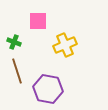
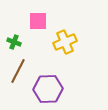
yellow cross: moved 3 px up
brown line: moved 1 px right; rotated 45 degrees clockwise
purple hexagon: rotated 12 degrees counterclockwise
